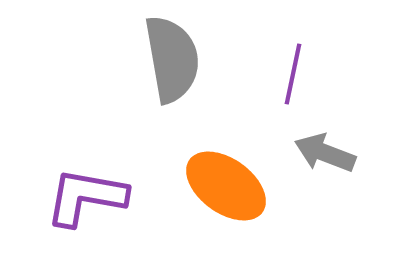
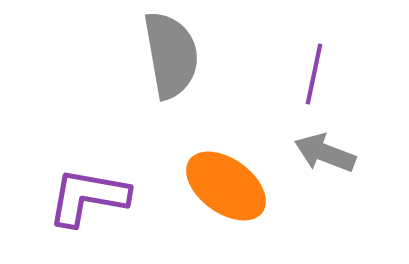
gray semicircle: moved 1 px left, 4 px up
purple line: moved 21 px right
purple L-shape: moved 2 px right
